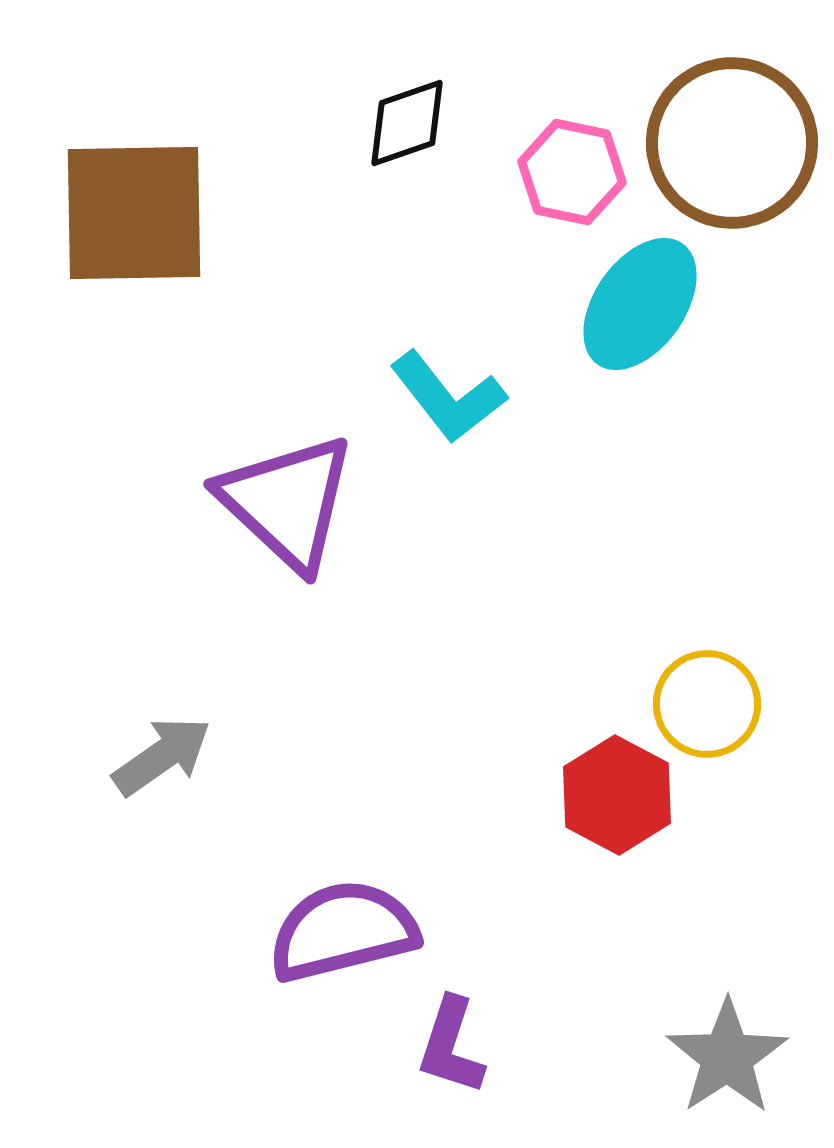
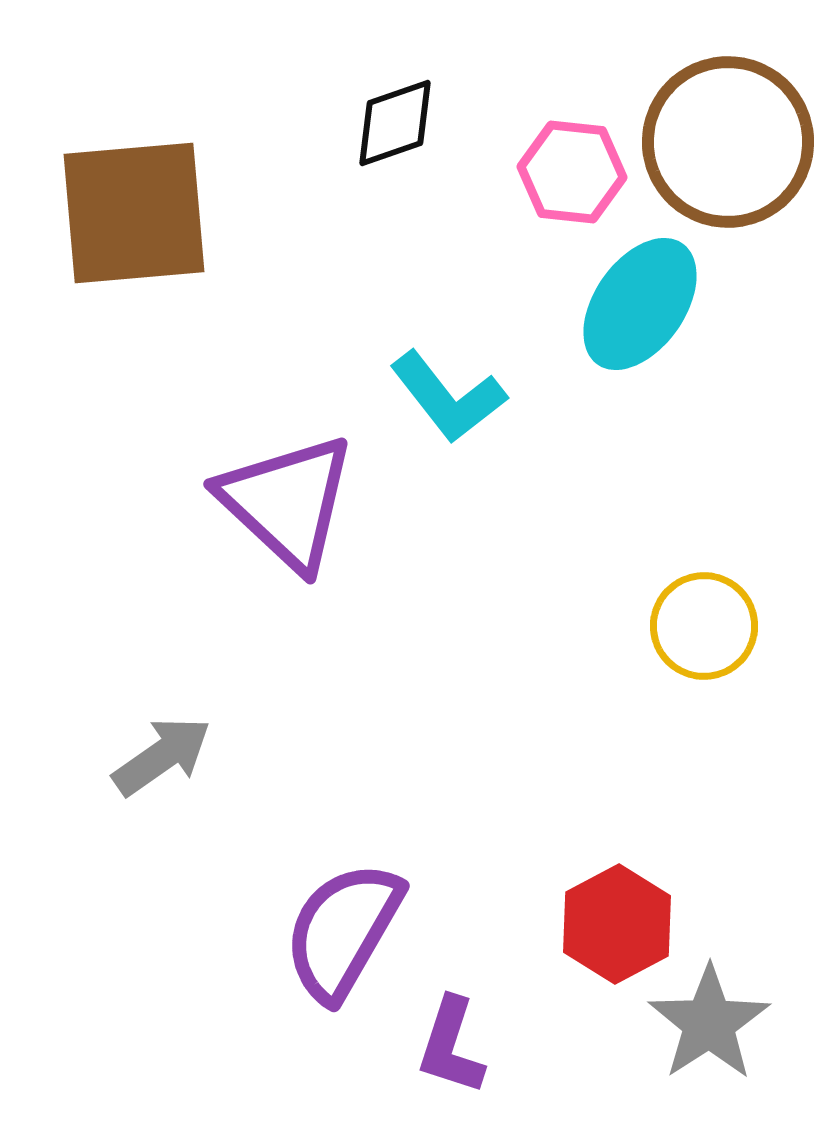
black diamond: moved 12 px left
brown circle: moved 4 px left, 1 px up
pink hexagon: rotated 6 degrees counterclockwise
brown square: rotated 4 degrees counterclockwise
yellow circle: moved 3 px left, 78 px up
red hexagon: moved 129 px down; rotated 4 degrees clockwise
purple semicircle: rotated 46 degrees counterclockwise
gray star: moved 18 px left, 34 px up
